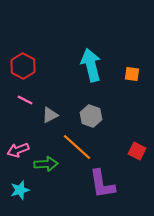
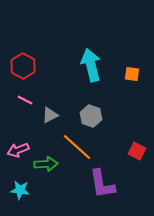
cyan star: rotated 24 degrees clockwise
